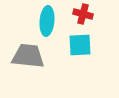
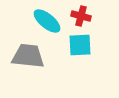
red cross: moved 2 px left, 2 px down
cyan ellipse: rotated 56 degrees counterclockwise
